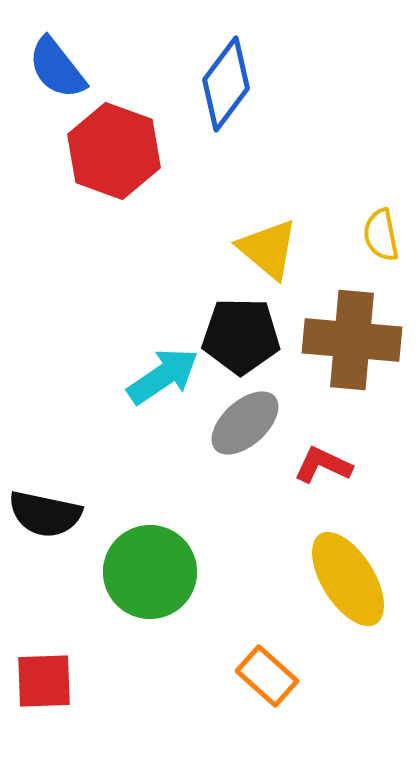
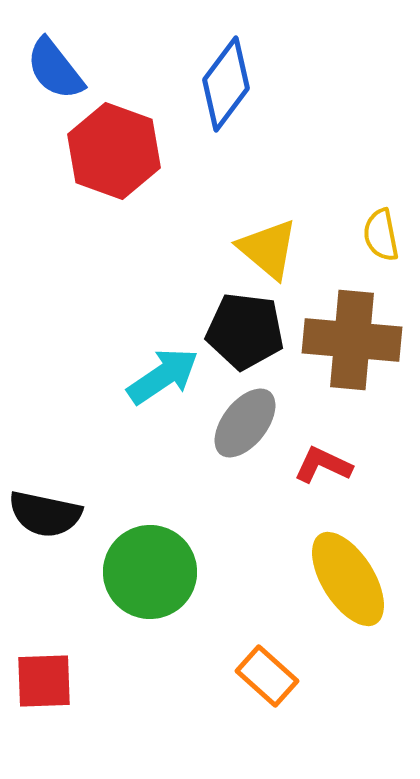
blue semicircle: moved 2 px left, 1 px down
black pentagon: moved 4 px right, 5 px up; rotated 6 degrees clockwise
gray ellipse: rotated 10 degrees counterclockwise
